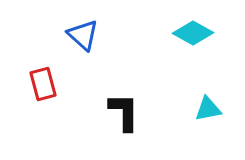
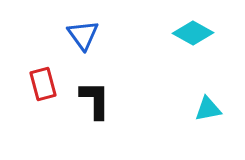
blue triangle: rotated 12 degrees clockwise
black L-shape: moved 29 px left, 12 px up
